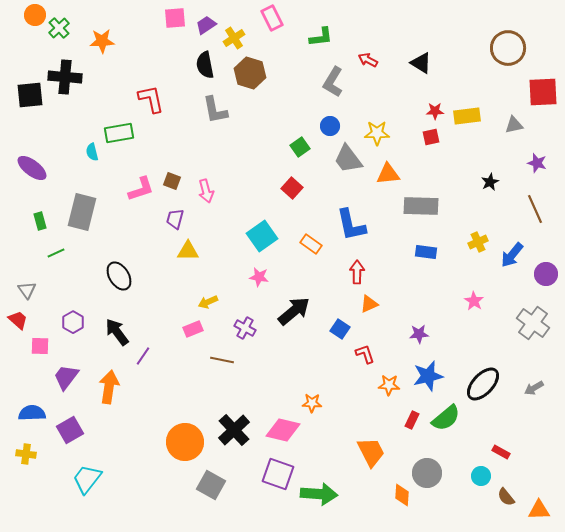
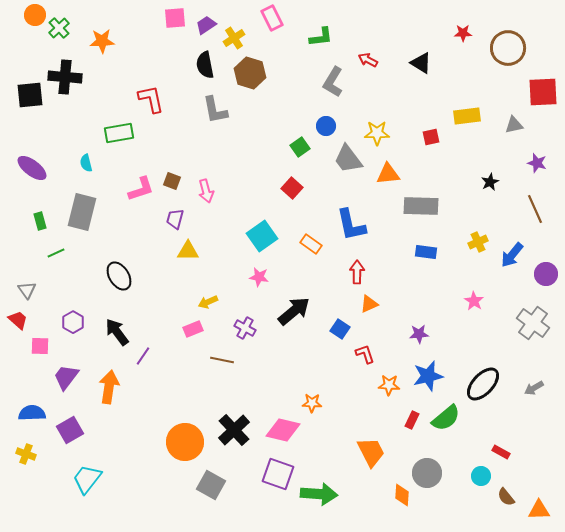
red star at (435, 111): moved 28 px right, 78 px up
blue circle at (330, 126): moved 4 px left
cyan semicircle at (92, 152): moved 6 px left, 11 px down
yellow cross at (26, 454): rotated 12 degrees clockwise
